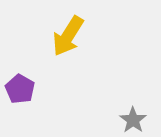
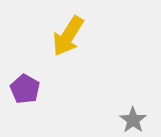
purple pentagon: moved 5 px right
